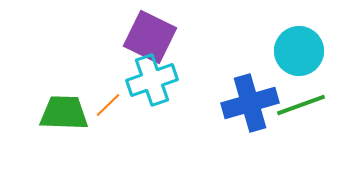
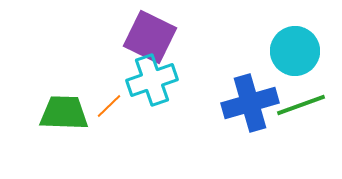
cyan circle: moved 4 px left
orange line: moved 1 px right, 1 px down
